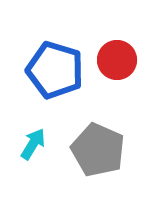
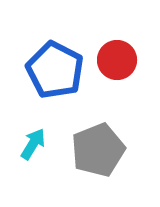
blue pentagon: rotated 10 degrees clockwise
gray pentagon: rotated 26 degrees clockwise
